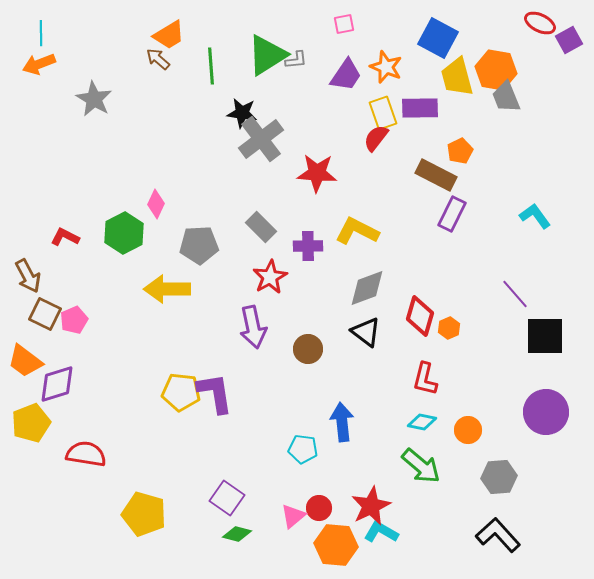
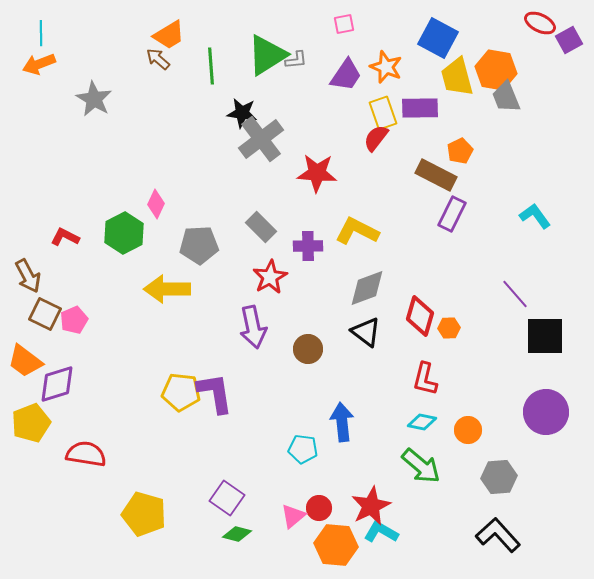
orange hexagon at (449, 328): rotated 20 degrees clockwise
